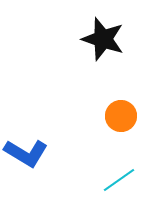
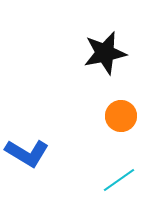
black star: moved 2 px right, 14 px down; rotated 30 degrees counterclockwise
blue L-shape: moved 1 px right
